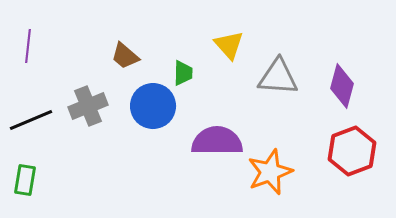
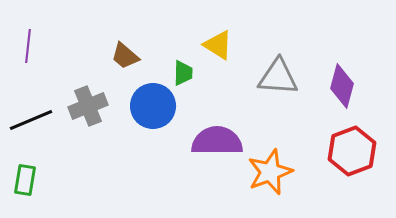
yellow triangle: moved 11 px left; rotated 16 degrees counterclockwise
